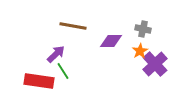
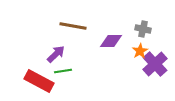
green line: rotated 66 degrees counterclockwise
red rectangle: rotated 20 degrees clockwise
